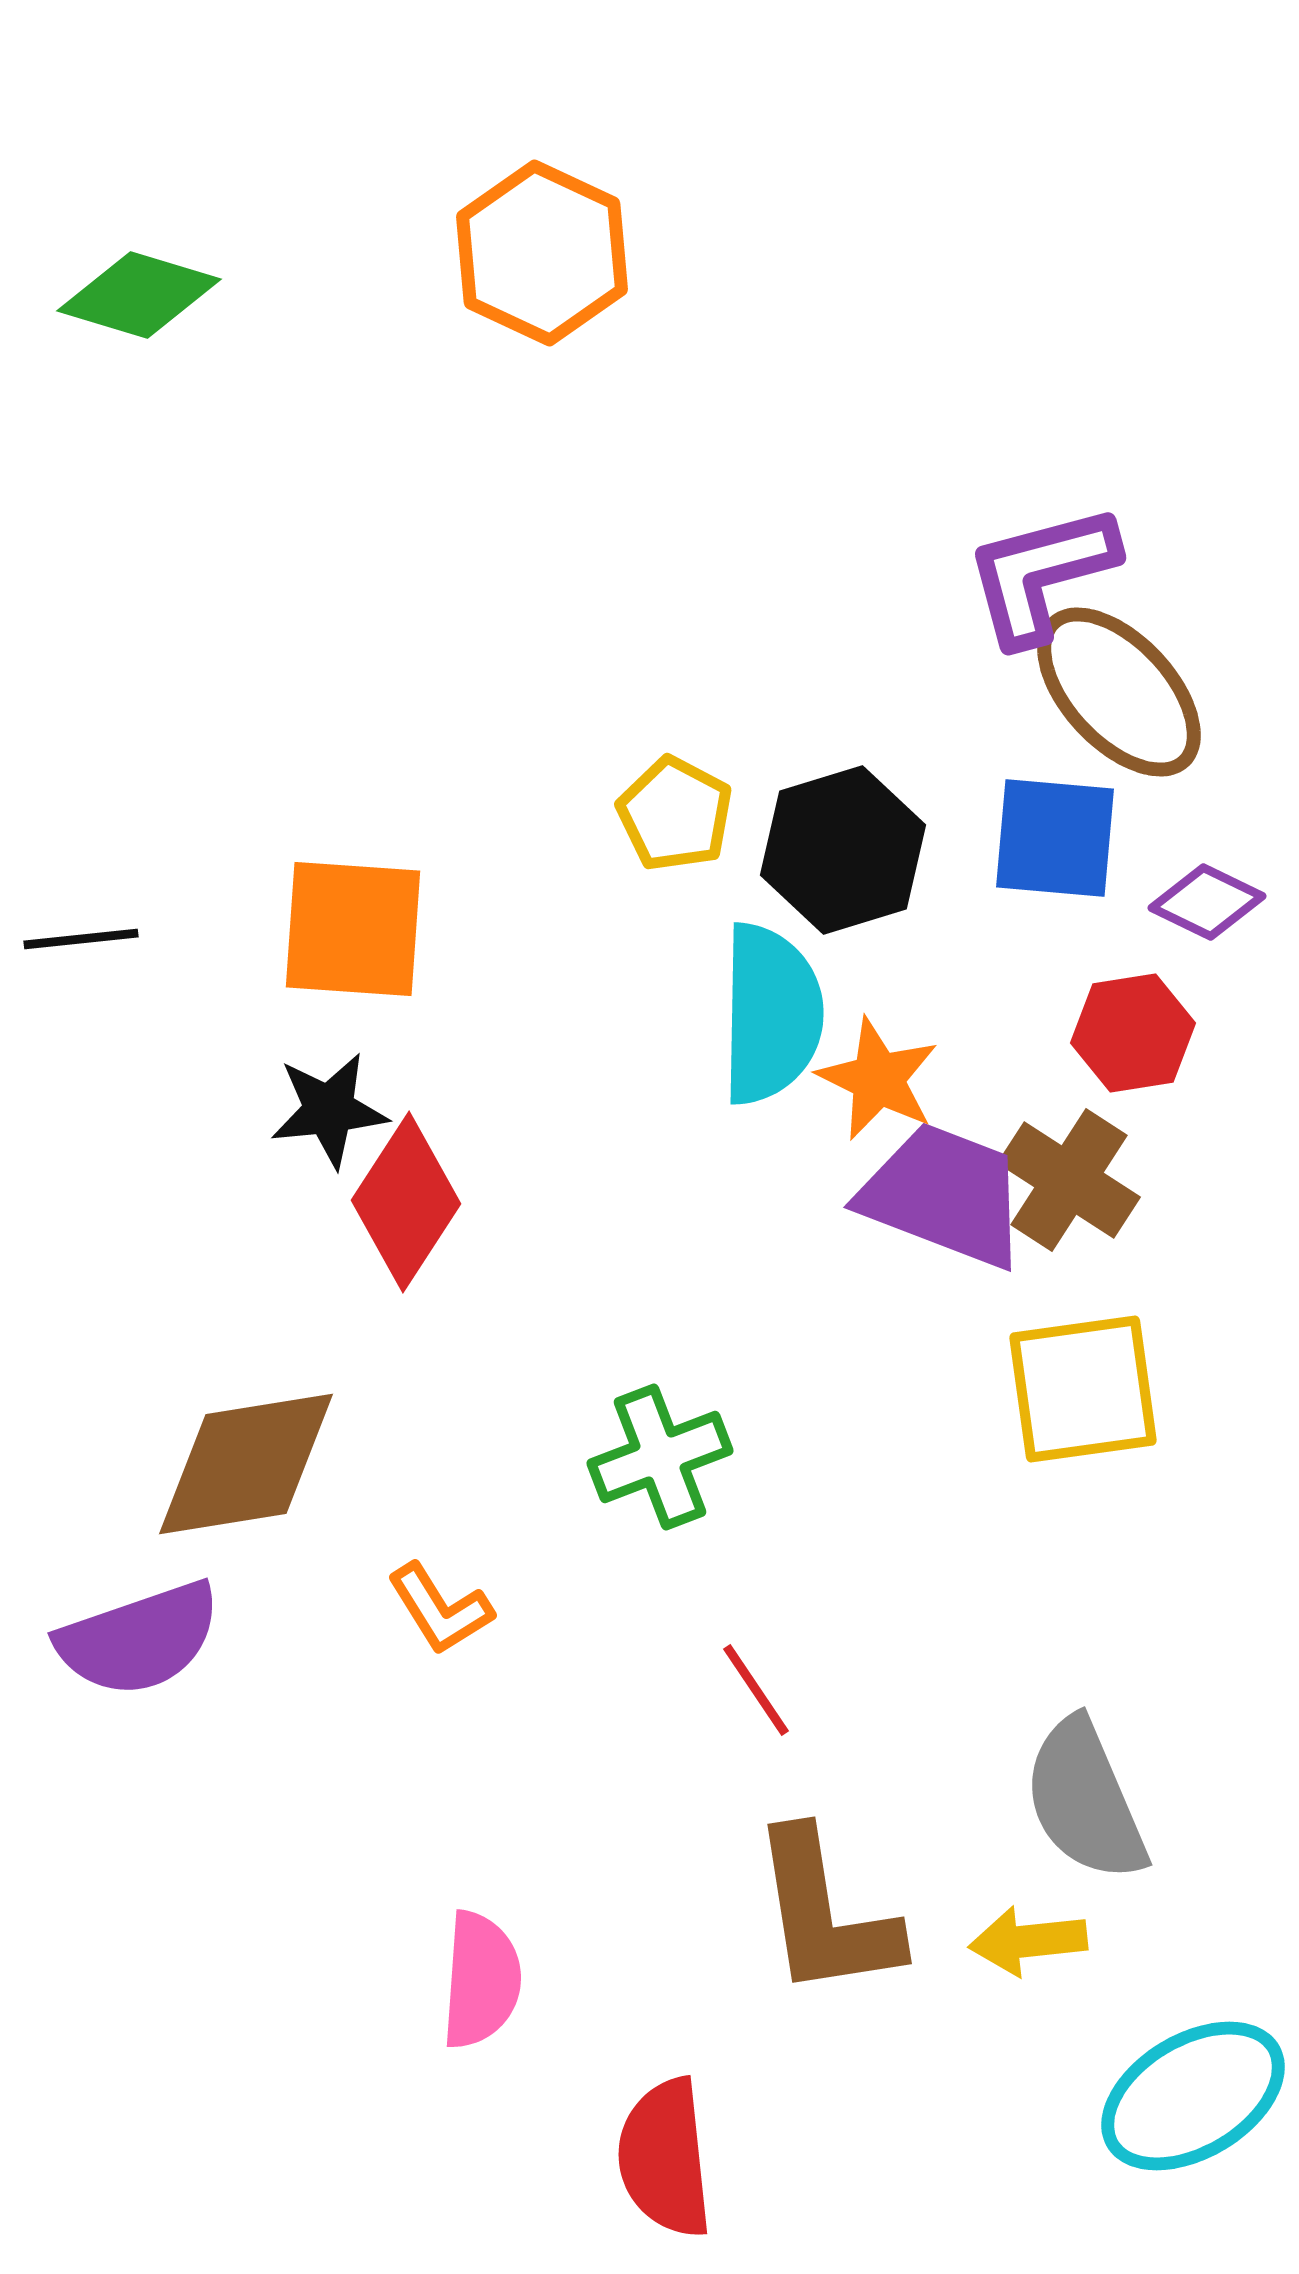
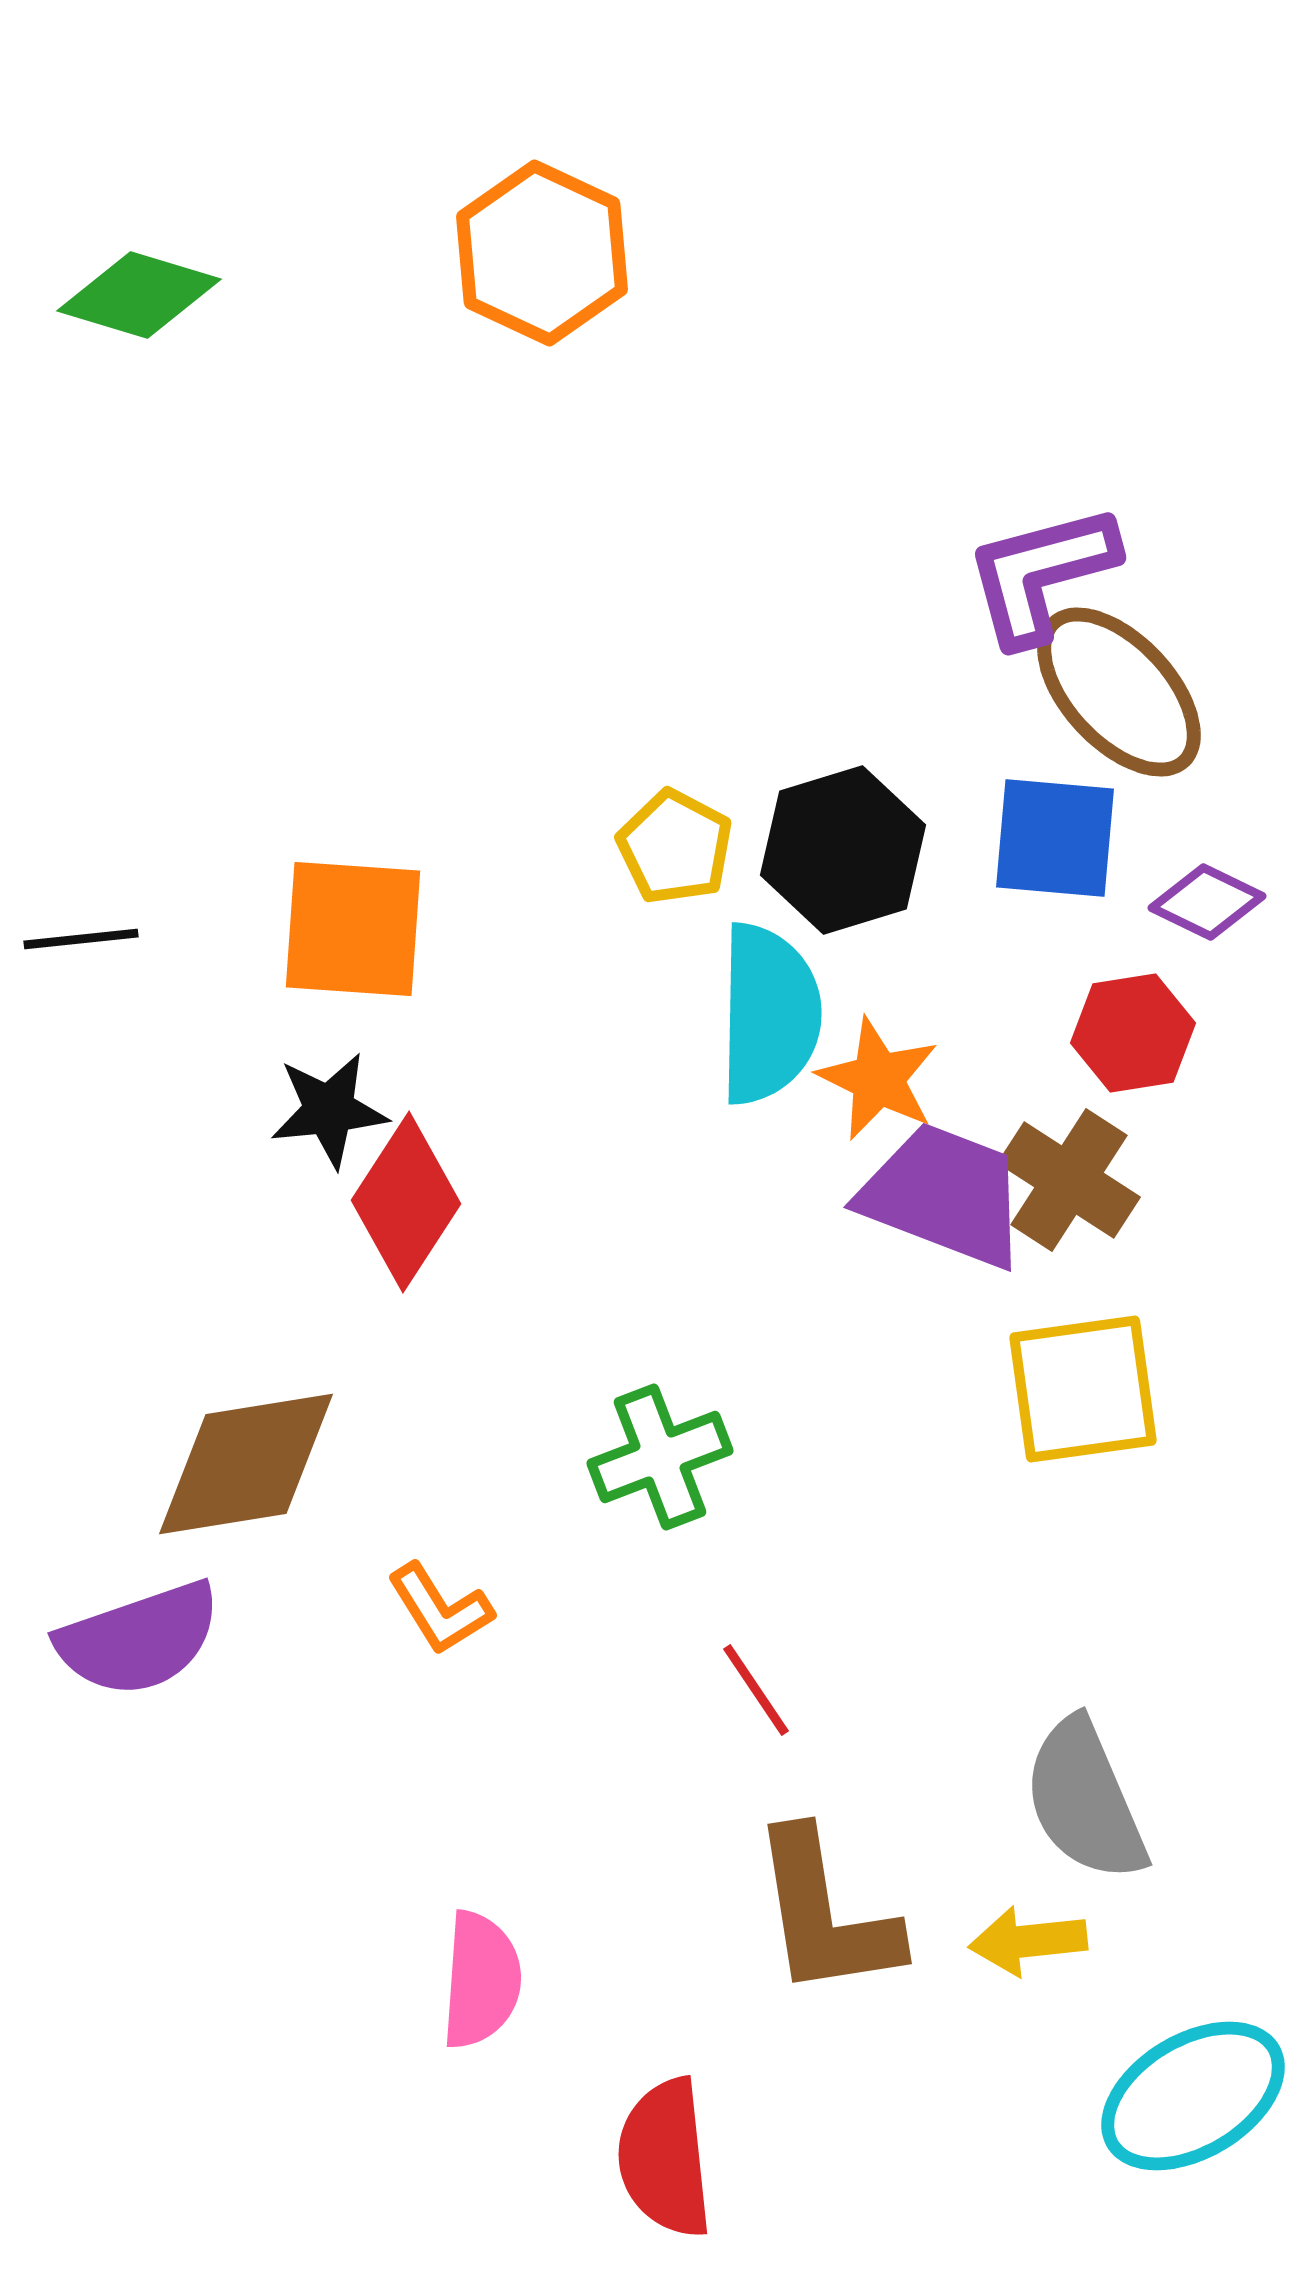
yellow pentagon: moved 33 px down
cyan semicircle: moved 2 px left
